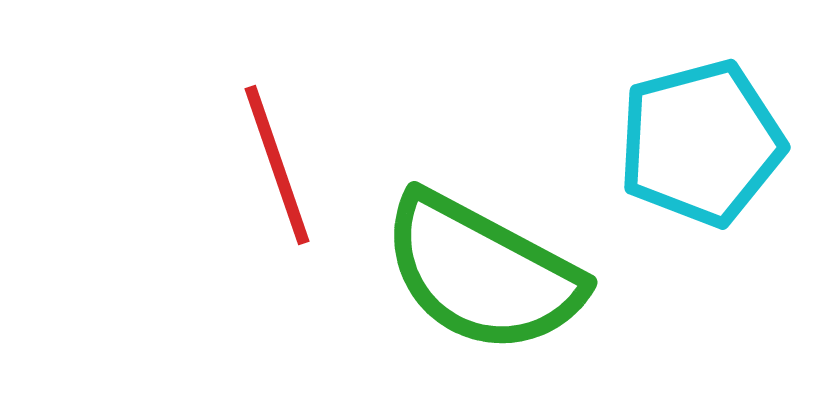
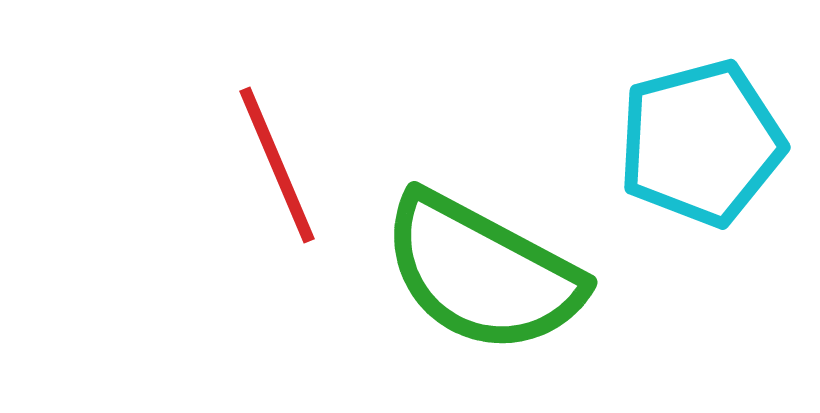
red line: rotated 4 degrees counterclockwise
